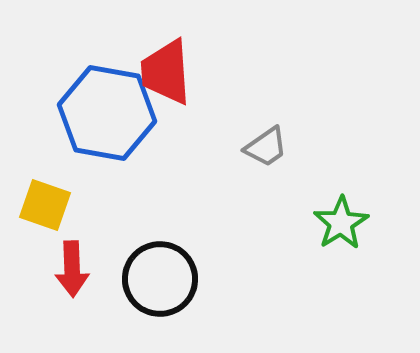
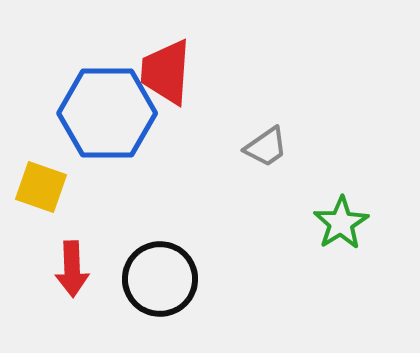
red trapezoid: rotated 8 degrees clockwise
blue hexagon: rotated 10 degrees counterclockwise
yellow square: moved 4 px left, 18 px up
